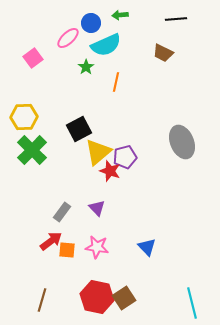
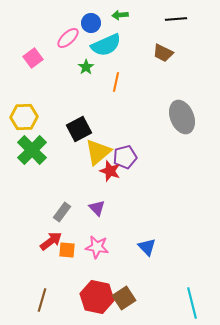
gray ellipse: moved 25 px up
